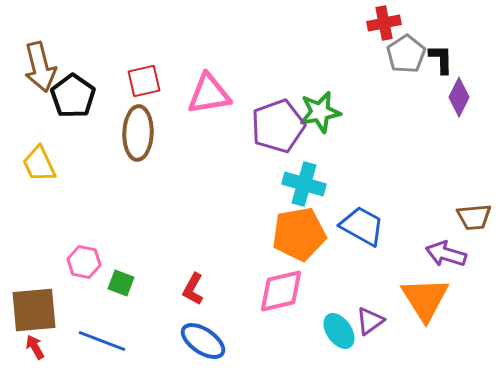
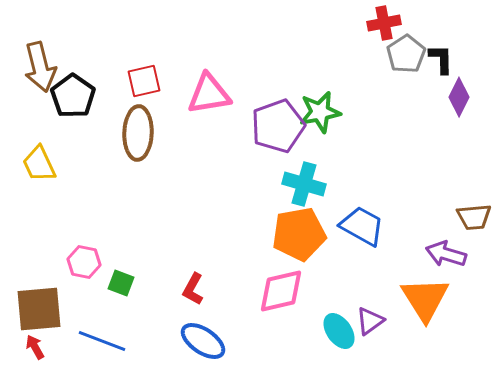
brown square: moved 5 px right, 1 px up
